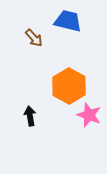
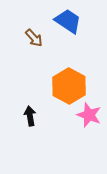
blue trapezoid: rotated 20 degrees clockwise
